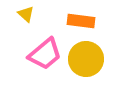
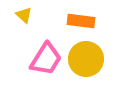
yellow triangle: moved 2 px left, 1 px down
pink trapezoid: moved 1 px right, 5 px down; rotated 18 degrees counterclockwise
